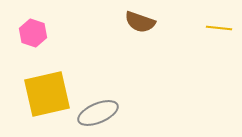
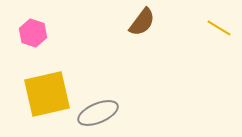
brown semicircle: moved 2 px right; rotated 72 degrees counterclockwise
yellow line: rotated 25 degrees clockwise
